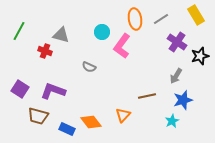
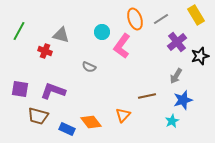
orange ellipse: rotated 10 degrees counterclockwise
purple cross: rotated 18 degrees clockwise
purple square: rotated 24 degrees counterclockwise
